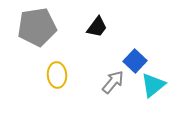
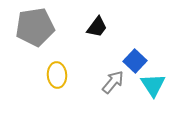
gray pentagon: moved 2 px left
cyan triangle: rotated 24 degrees counterclockwise
